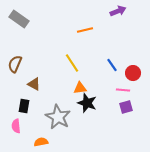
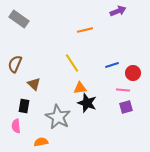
blue line: rotated 72 degrees counterclockwise
brown triangle: rotated 16 degrees clockwise
